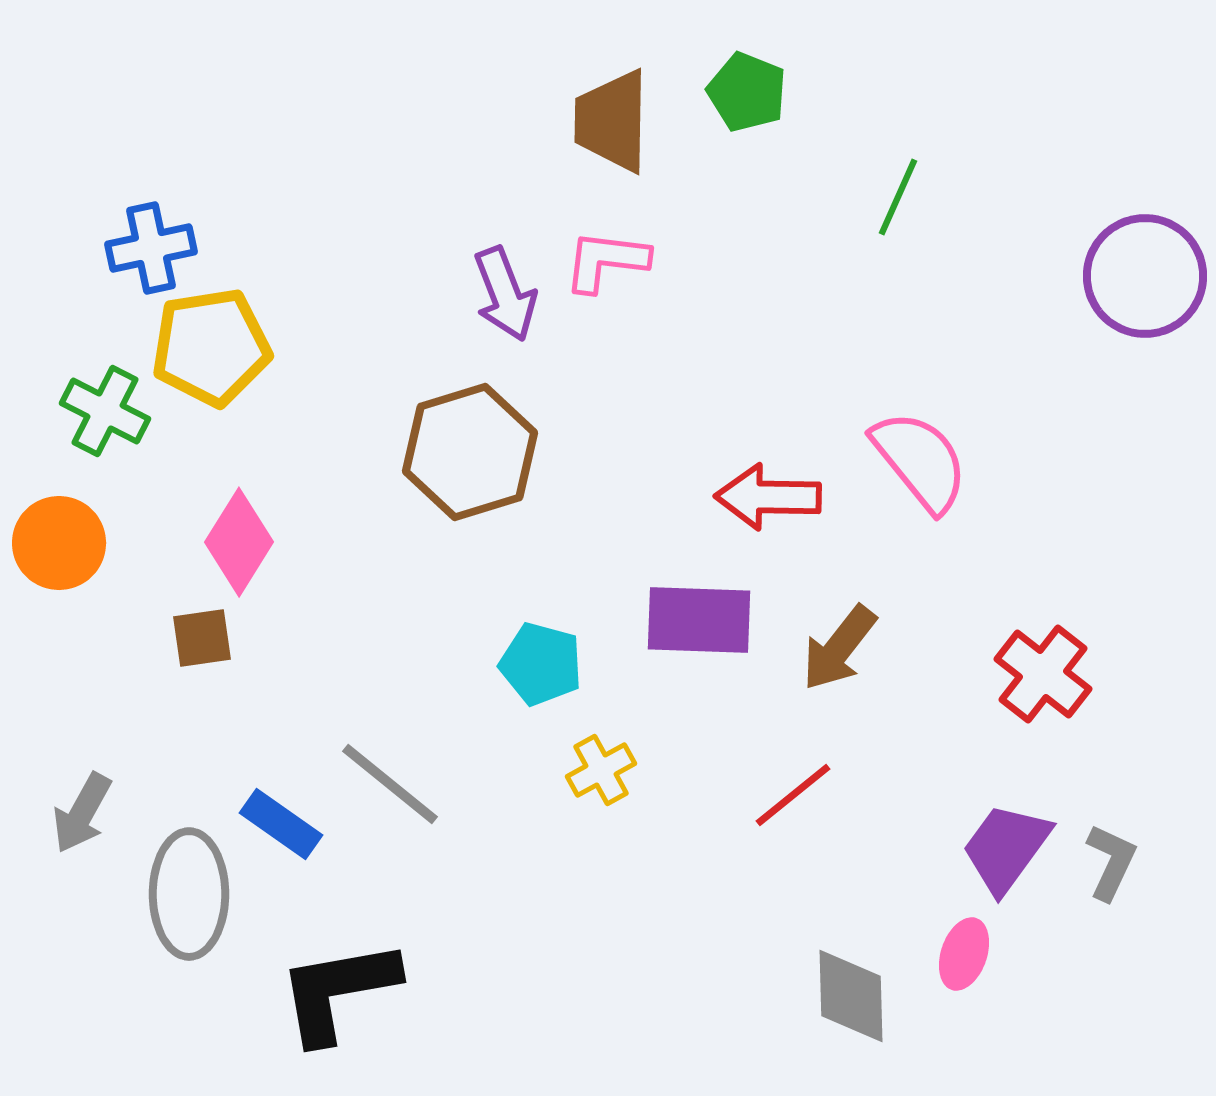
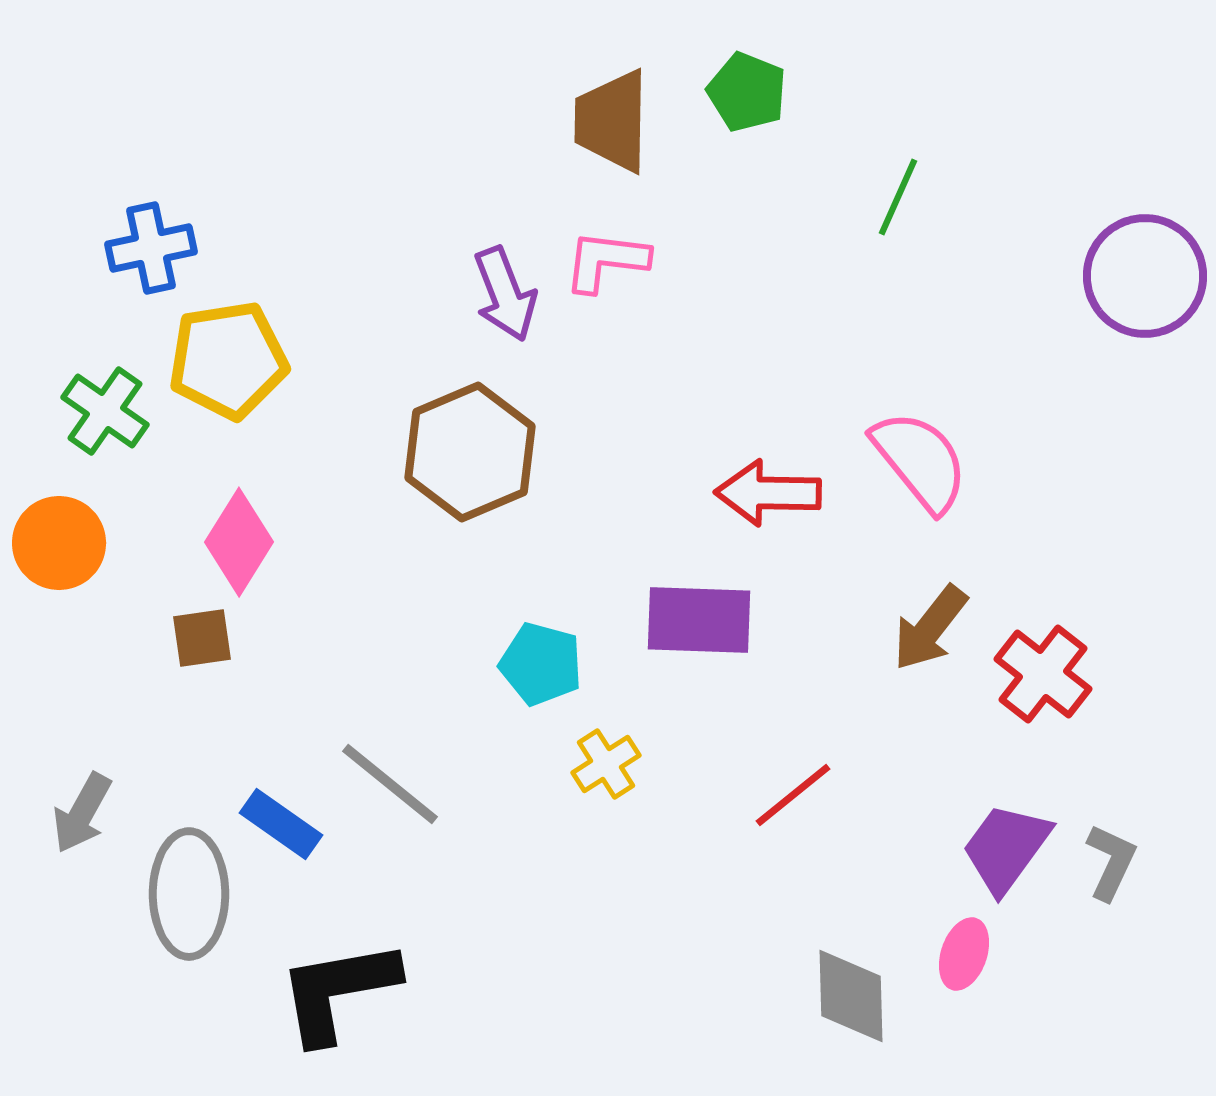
yellow pentagon: moved 17 px right, 13 px down
green cross: rotated 8 degrees clockwise
brown hexagon: rotated 6 degrees counterclockwise
red arrow: moved 4 px up
brown arrow: moved 91 px right, 20 px up
yellow cross: moved 5 px right, 6 px up; rotated 4 degrees counterclockwise
